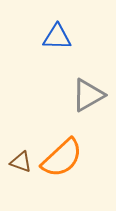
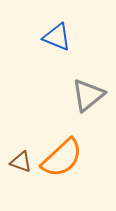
blue triangle: rotated 20 degrees clockwise
gray triangle: rotated 9 degrees counterclockwise
